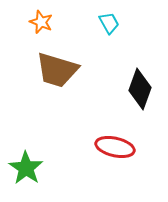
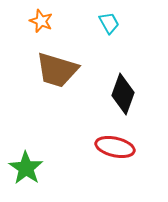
orange star: moved 1 px up
black diamond: moved 17 px left, 5 px down
